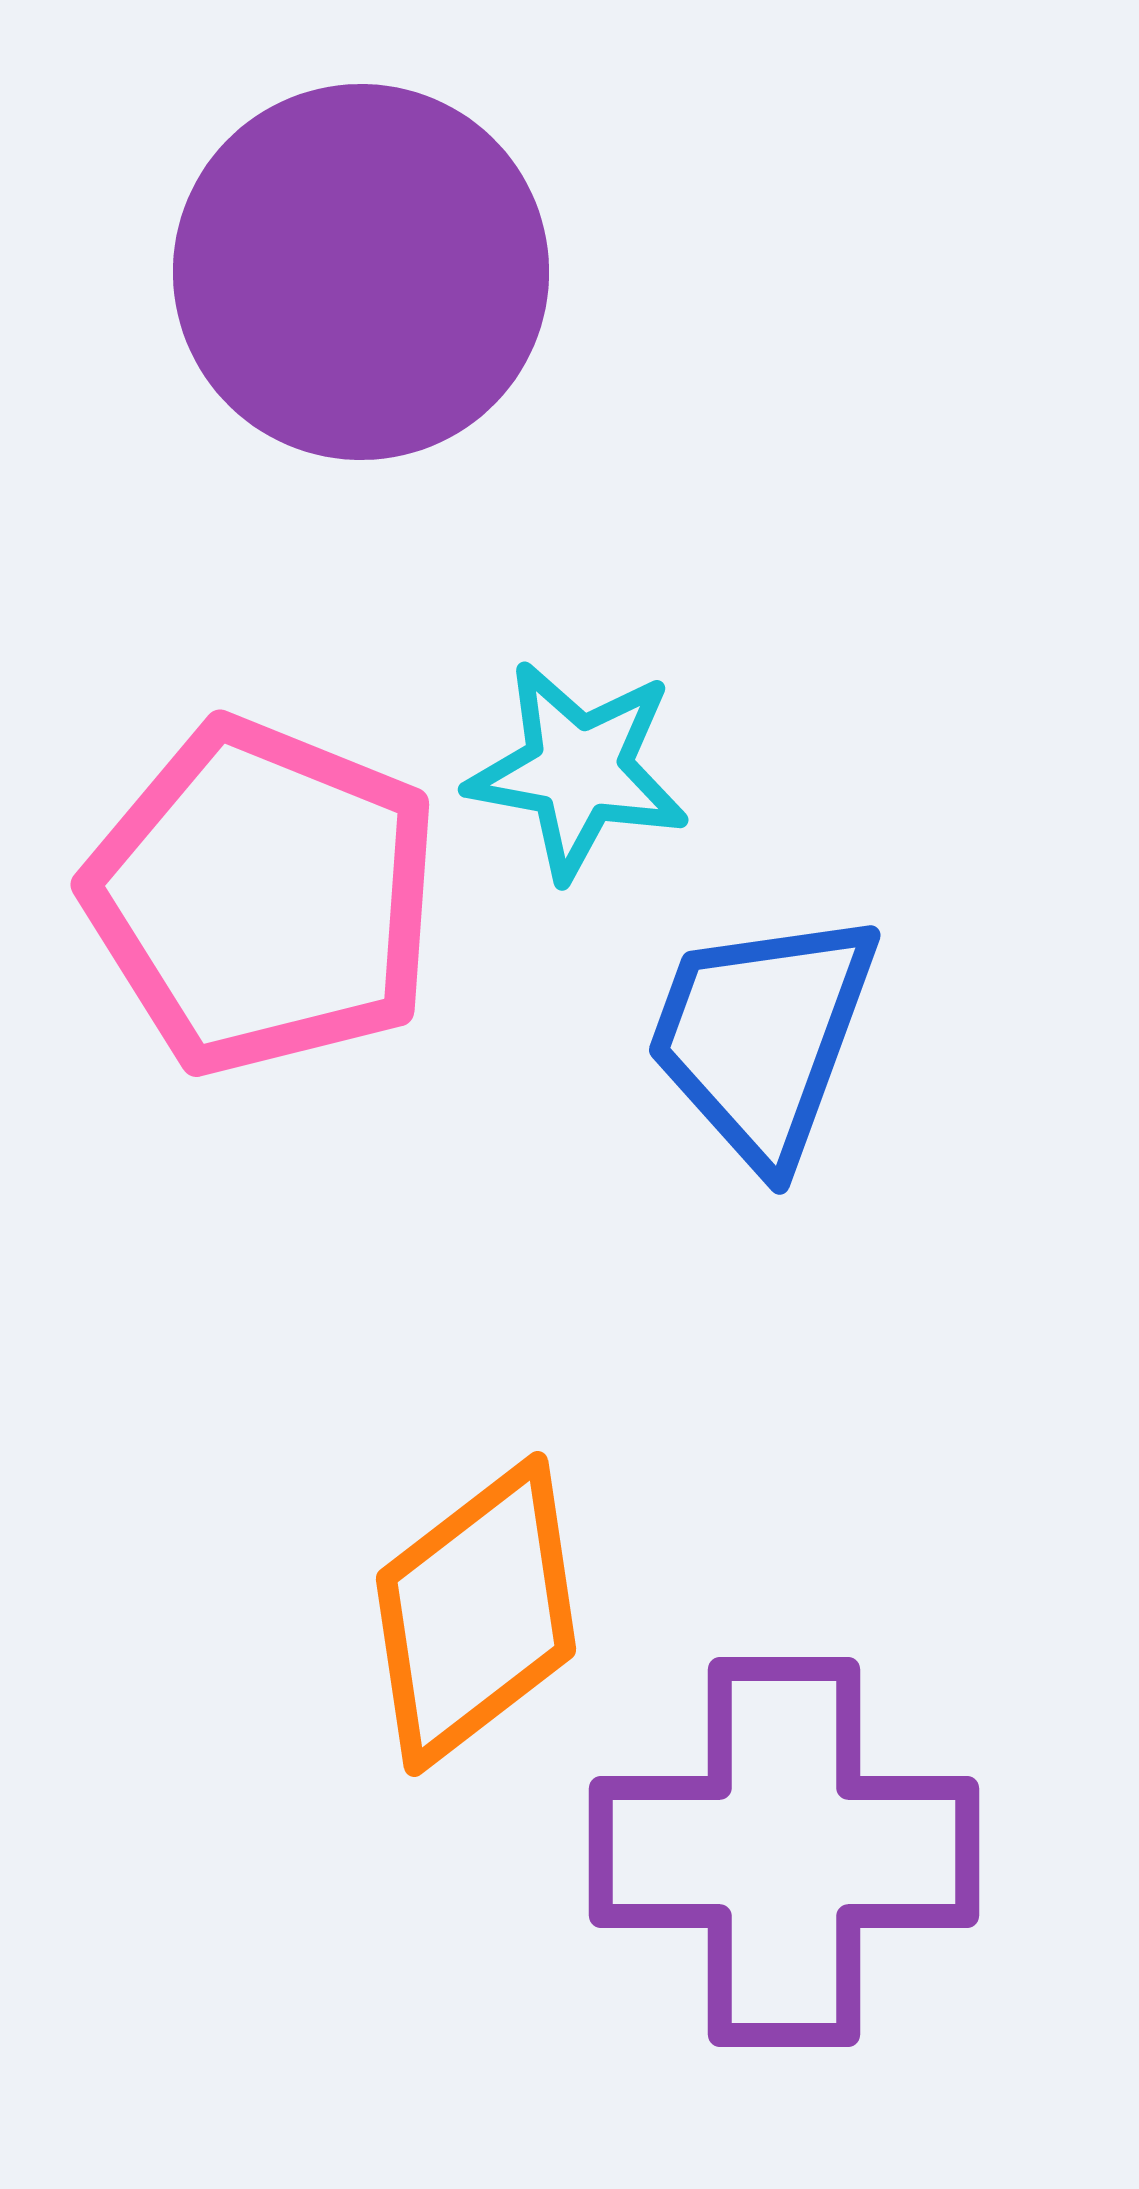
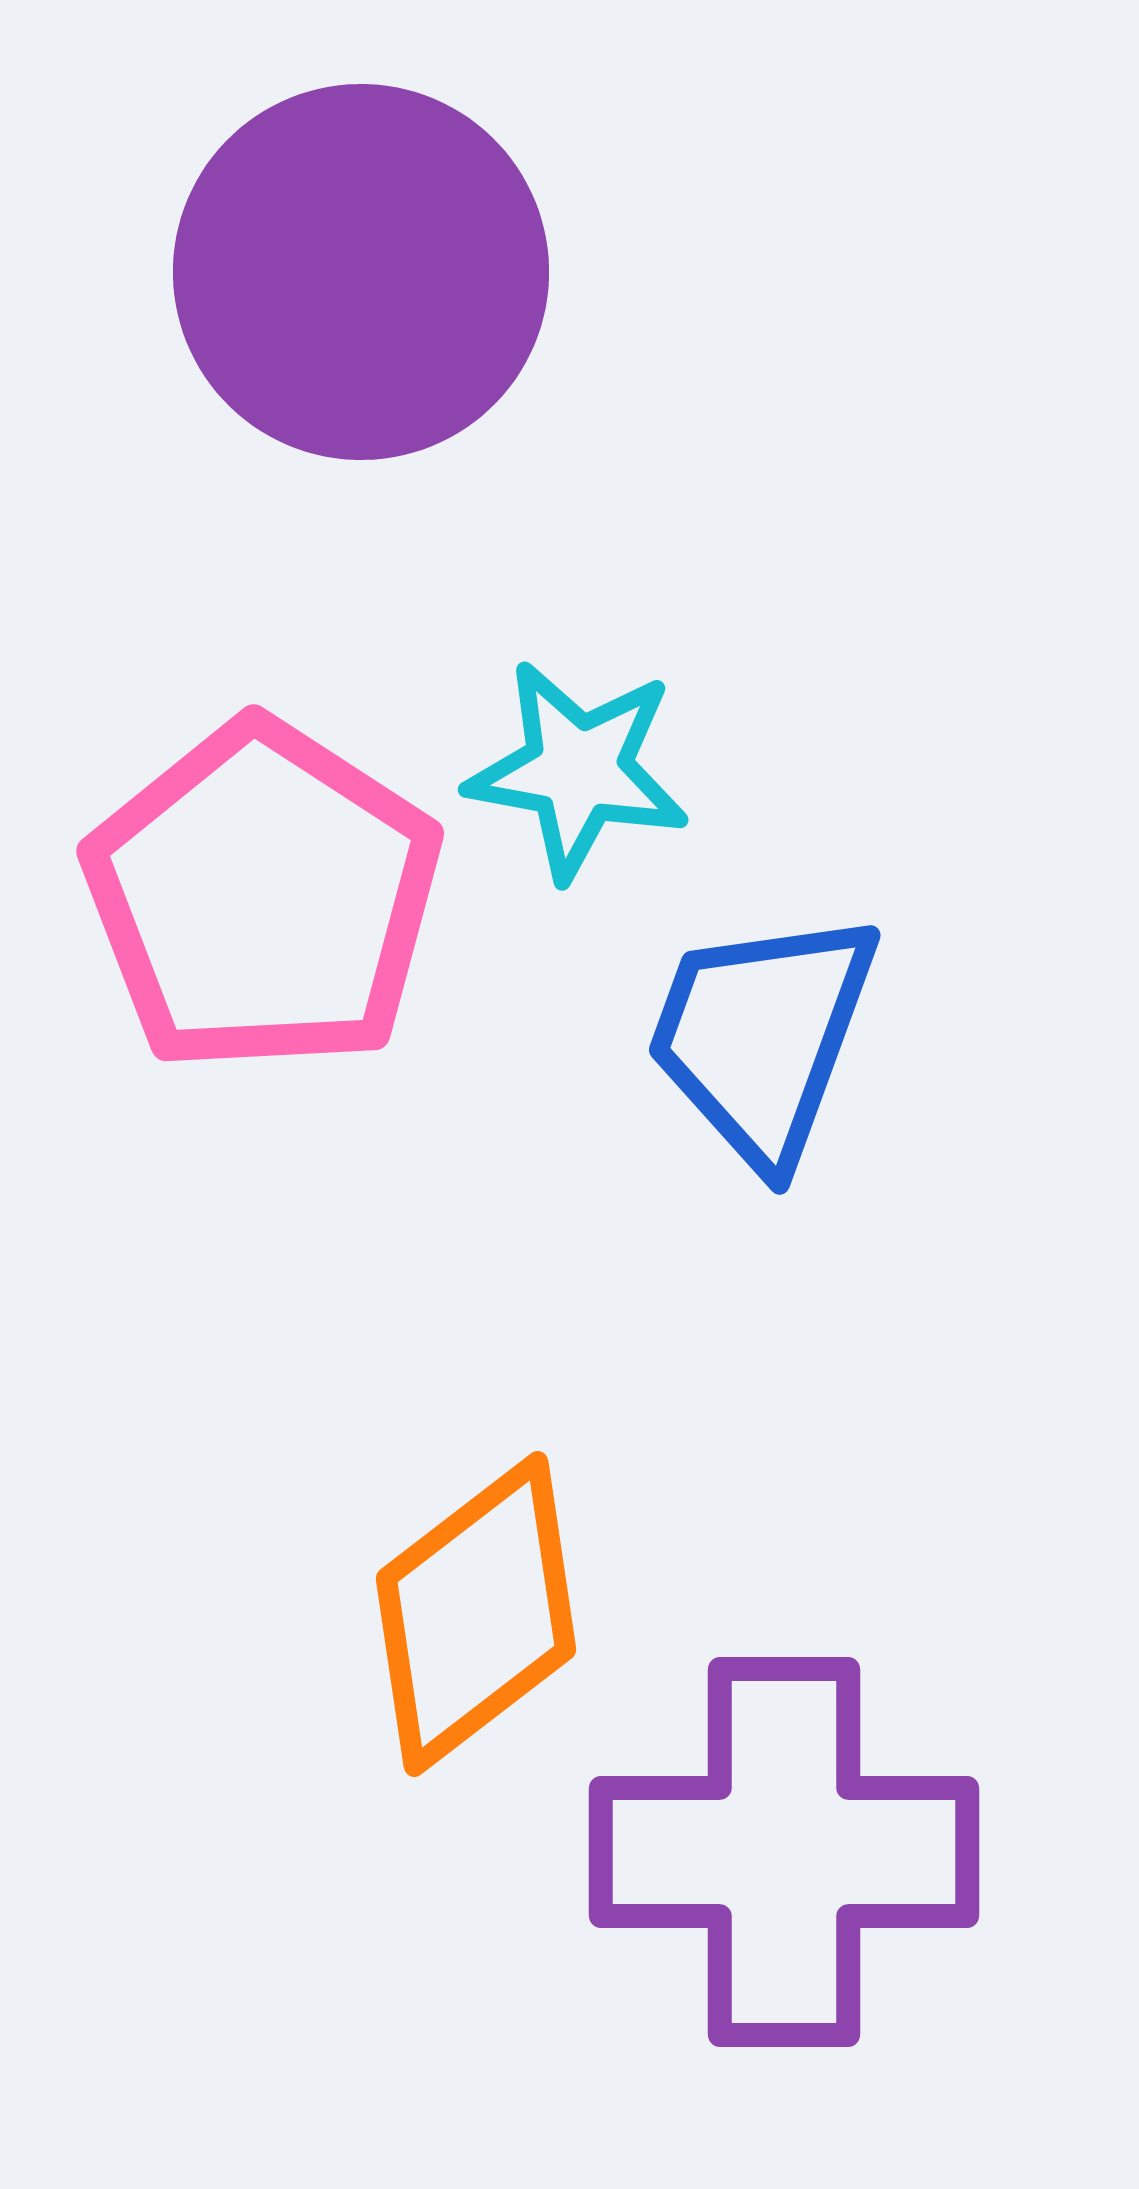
pink pentagon: rotated 11 degrees clockwise
